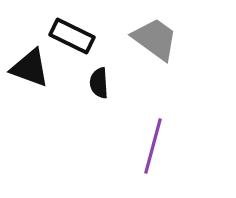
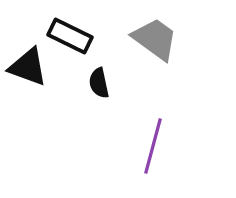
black rectangle: moved 2 px left
black triangle: moved 2 px left, 1 px up
black semicircle: rotated 8 degrees counterclockwise
